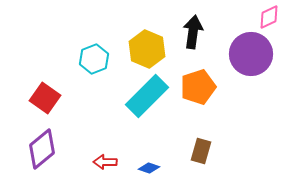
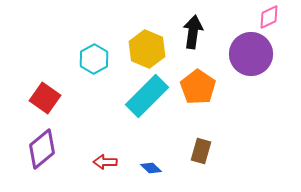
cyan hexagon: rotated 8 degrees counterclockwise
orange pentagon: rotated 20 degrees counterclockwise
blue diamond: moved 2 px right; rotated 25 degrees clockwise
